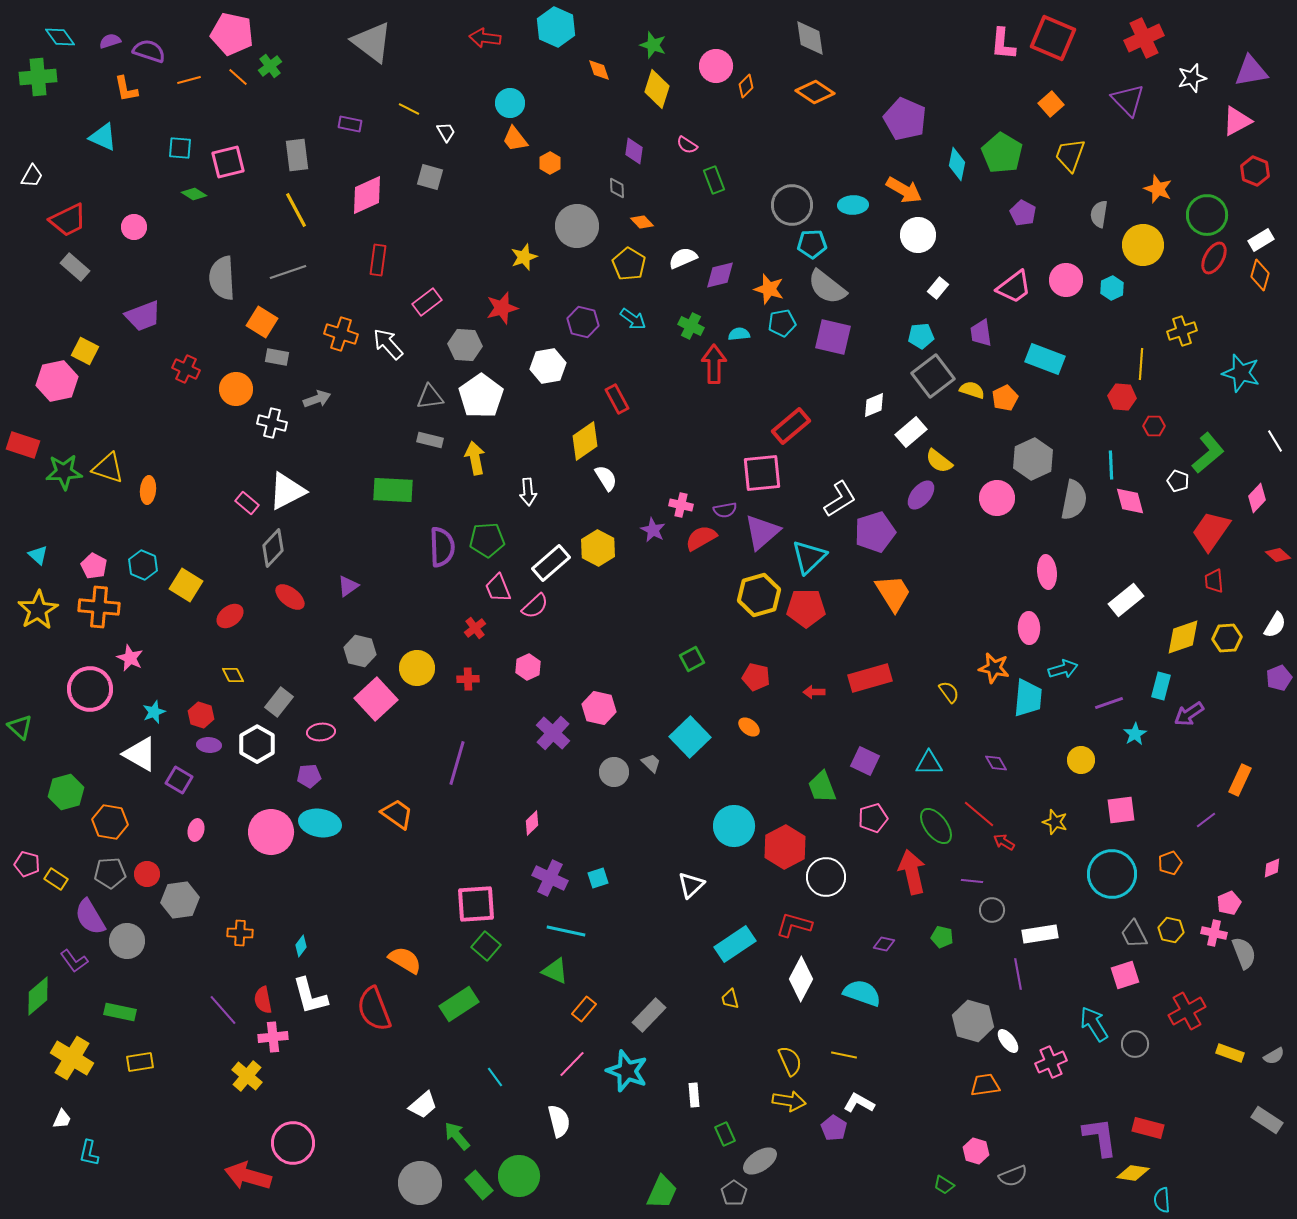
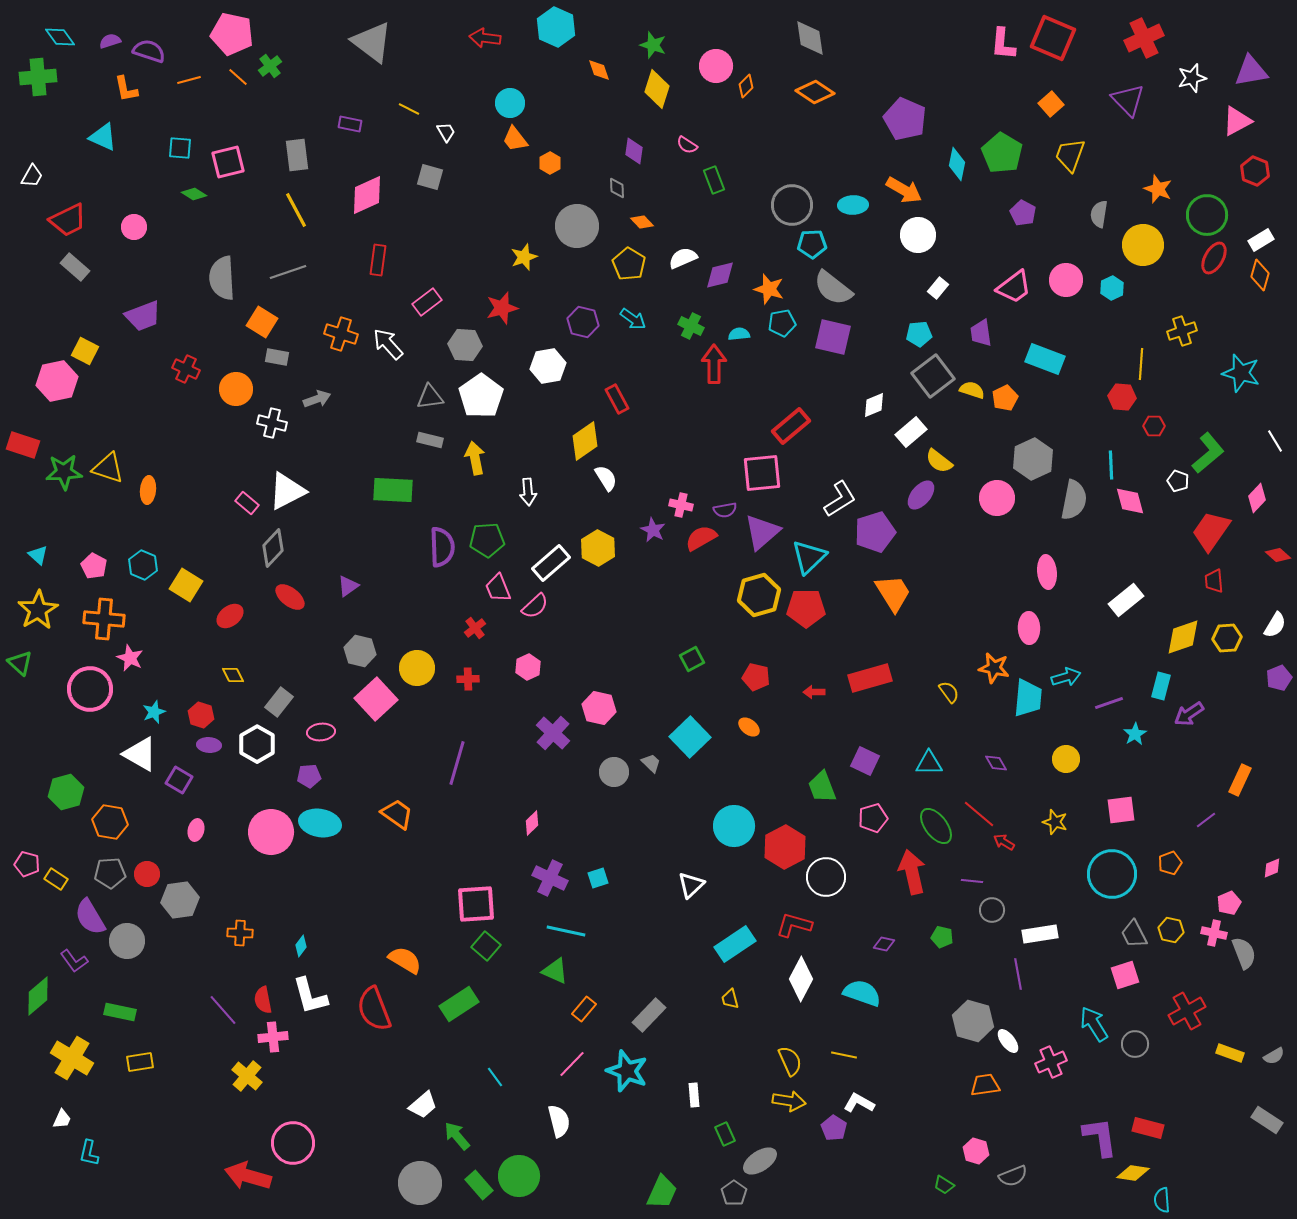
gray semicircle at (827, 287): moved 6 px right, 1 px down
cyan pentagon at (921, 336): moved 2 px left, 2 px up
orange cross at (99, 607): moved 5 px right, 12 px down
cyan arrow at (1063, 669): moved 3 px right, 8 px down
green triangle at (20, 727): moved 64 px up
yellow circle at (1081, 760): moved 15 px left, 1 px up
